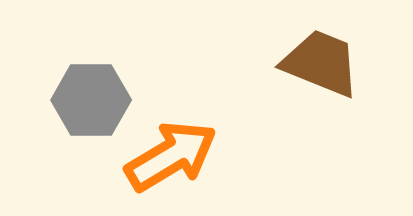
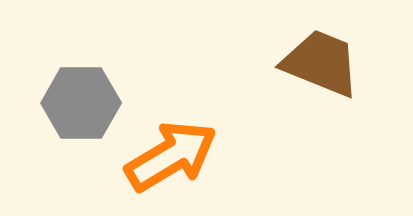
gray hexagon: moved 10 px left, 3 px down
